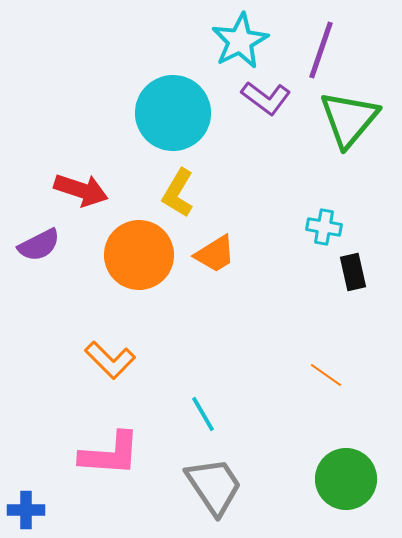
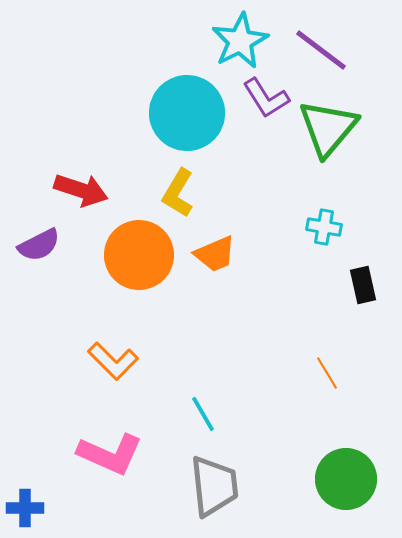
purple line: rotated 72 degrees counterclockwise
purple L-shape: rotated 21 degrees clockwise
cyan circle: moved 14 px right
green triangle: moved 21 px left, 9 px down
orange trapezoid: rotated 9 degrees clockwise
black rectangle: moved 10 px right, 13 px down
orange L-shape: moved 3 px right, 1 px down
orange line: moved 1 px right, 2 px up; rotated 24 degrees clockwise
pink L-shape: rotated 20 degrees clockwise
gray trapezoid: rotated 28 degrees clockwise
blue cross: moved 1 px left, 2 px up
